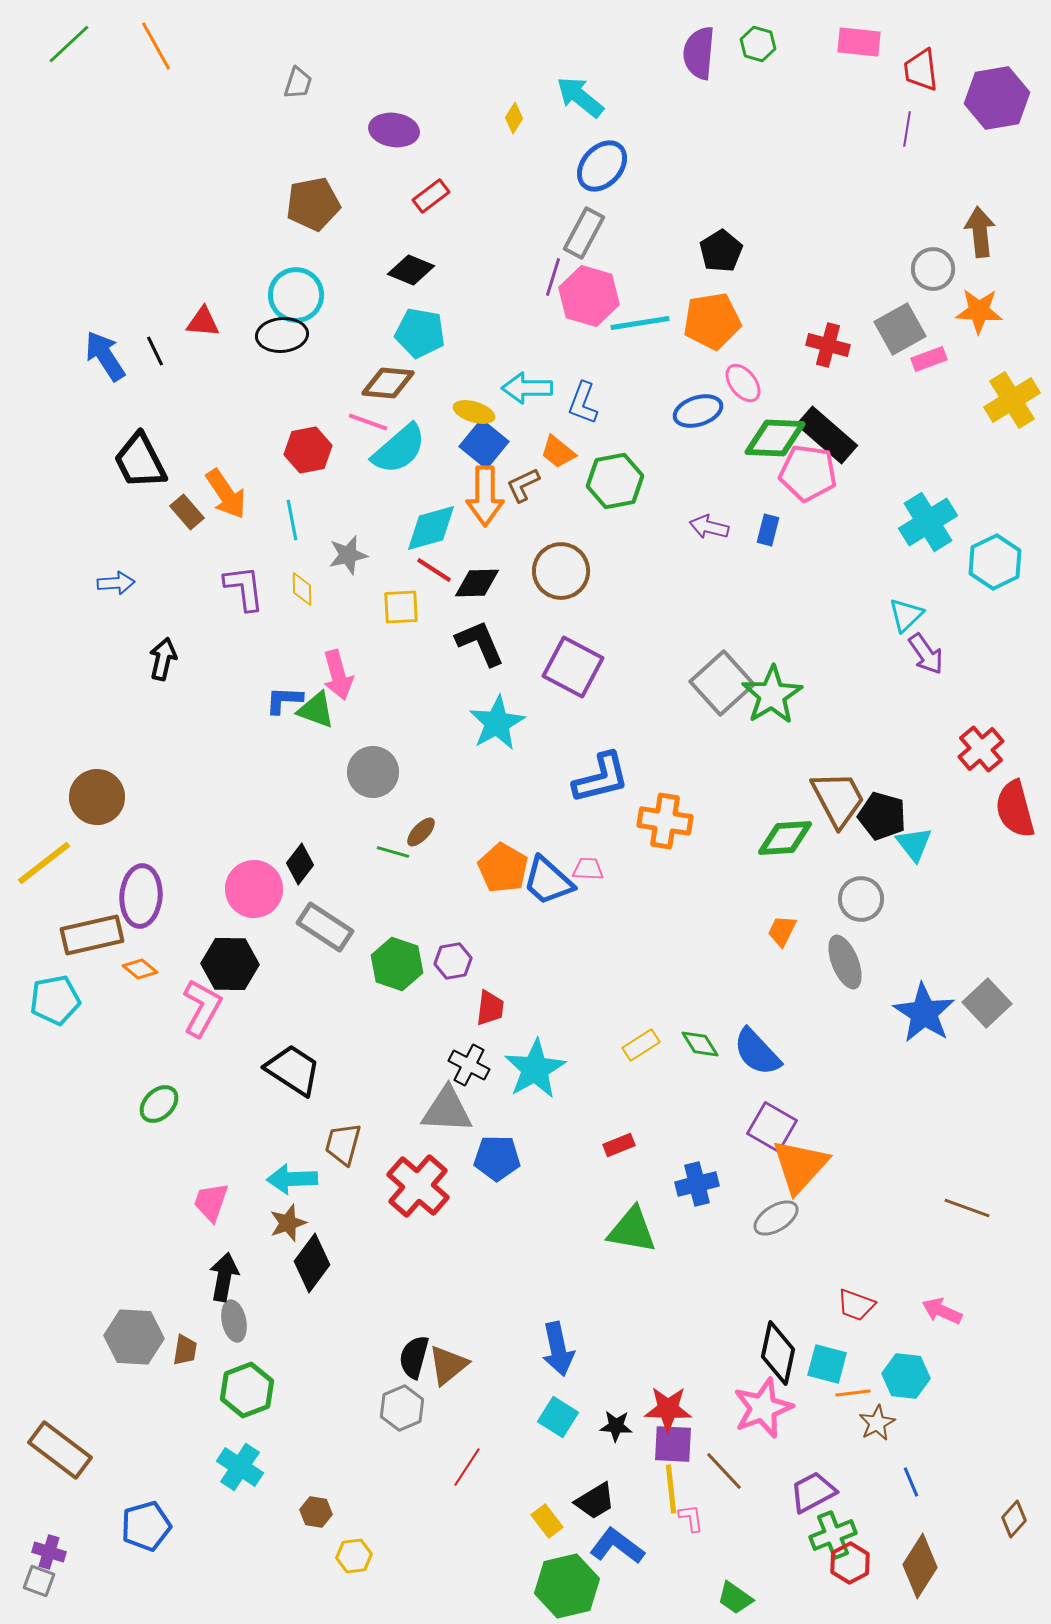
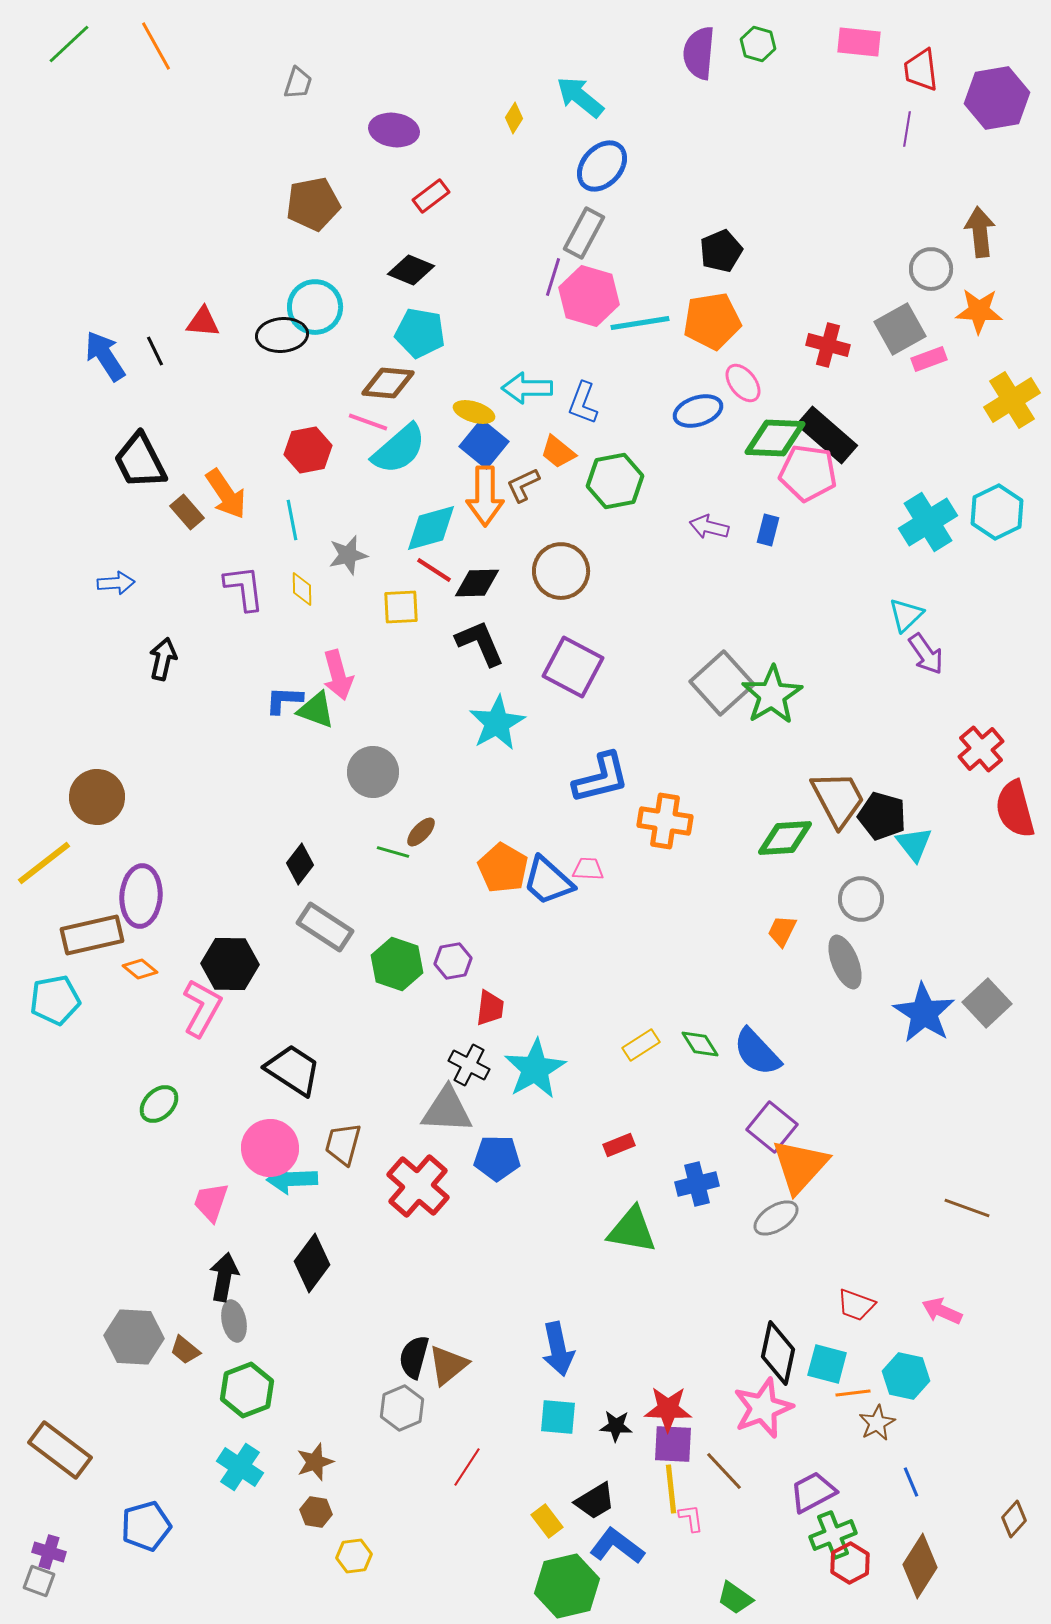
black pentagon at (721, 251): rotated 9 degrees clockwise
gray circle at (933, 269): moved 2 px left
cyan circle at (296, 295): moved 19 px right, 12 px down
cyan hexagon at (995, 562): moved 2 px right, 50 px up
pink circle at (254, 889): moved 16 px right, 259 px down
purple square at (772, 1127): rotated 9 degrees clockwise
brown star at (288, 1223): moved 27 px right, 239 px down
brown trapezoid at (185, 1350): rotated 120 degrees clockwise
cyan hexagon at (906, 1376): rotated 6 degrees clockwise
cyan square at (558, 1417): rotated 27 degrees counterclockwise
